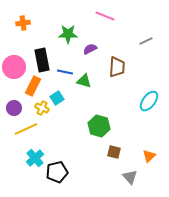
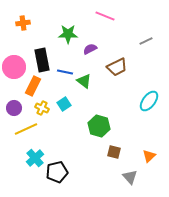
brown trapezoid: rotated 60 degrees clockwise
green triangle: rotated 21 degrees clockwise
cyan square: moved 7 px right, 6 px down
